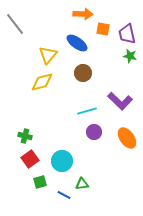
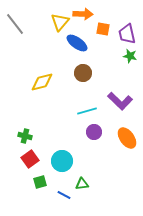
yellow triangle: moved 12 px right, 33 px up
